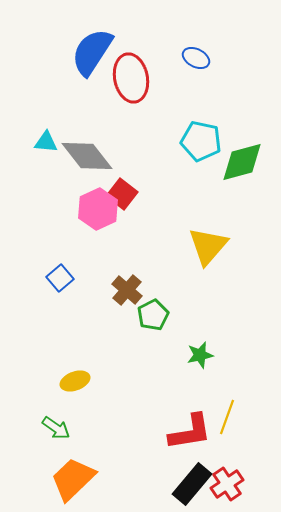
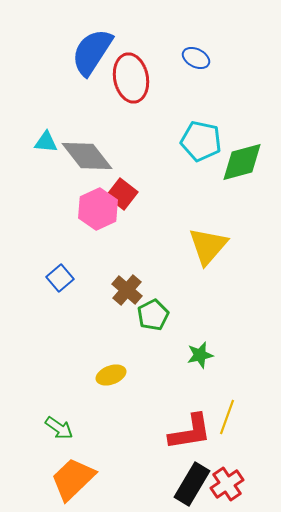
yellow ellipse: moved 36 px right, 6 px up
green arrow: moved 3 px right
black rectangle: rotated 9 degrees counterclockwise
